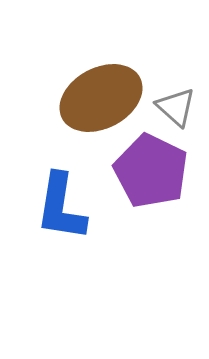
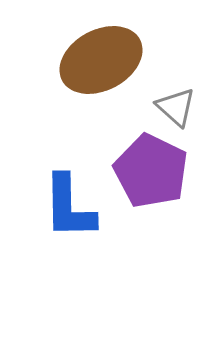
brown ellipse: moved 38 px up
blue L-shape: moved 8 px right; rotated 10 degrees counterclockwise
